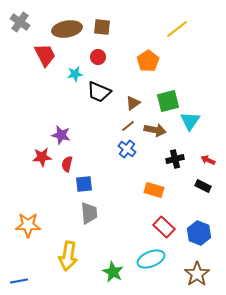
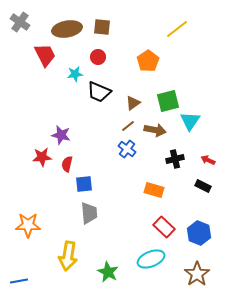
green star: moved 5 px left
